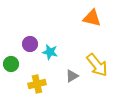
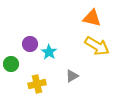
cyan star: moved 1 px left; rotated 21 degrees clockwise
yellow arrow: moved 19 px up; rotated 20 degrees counterclockwise
